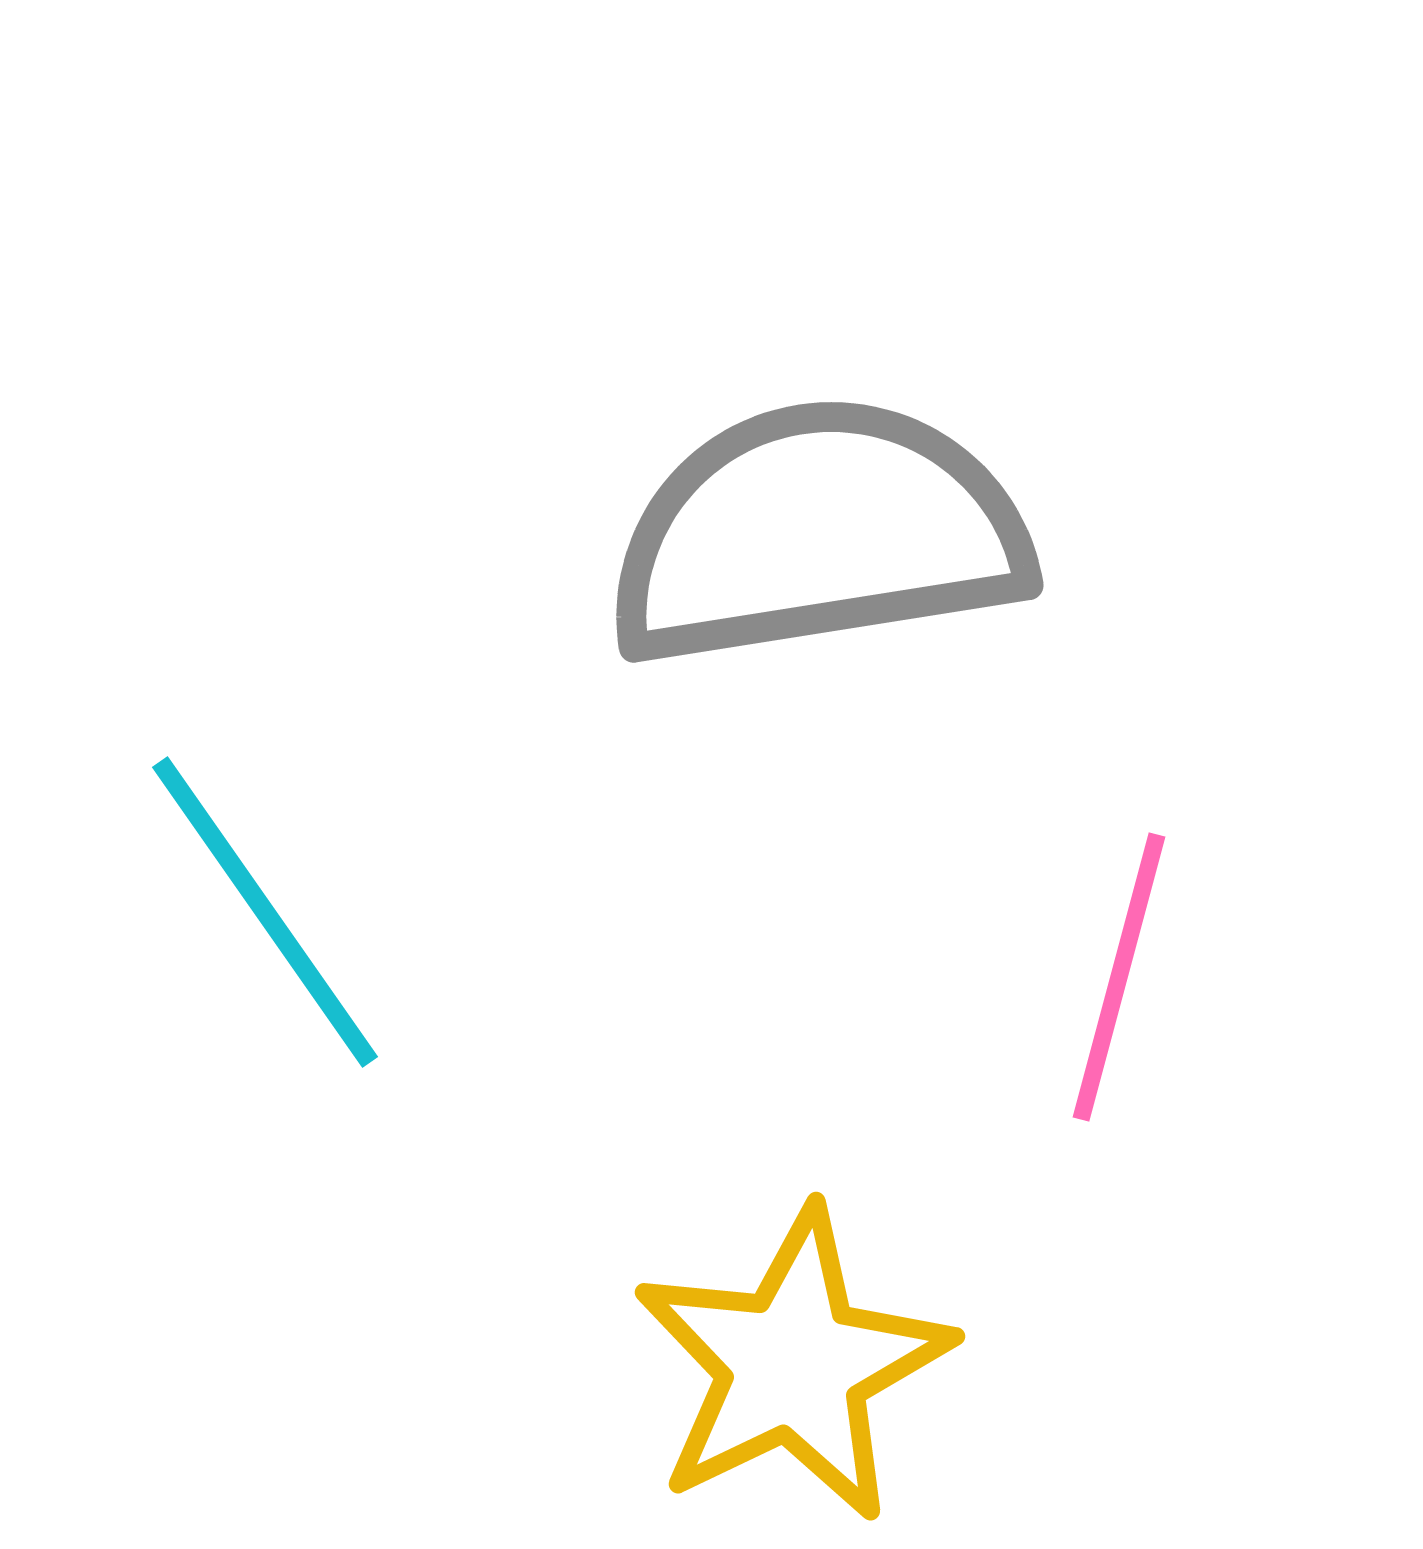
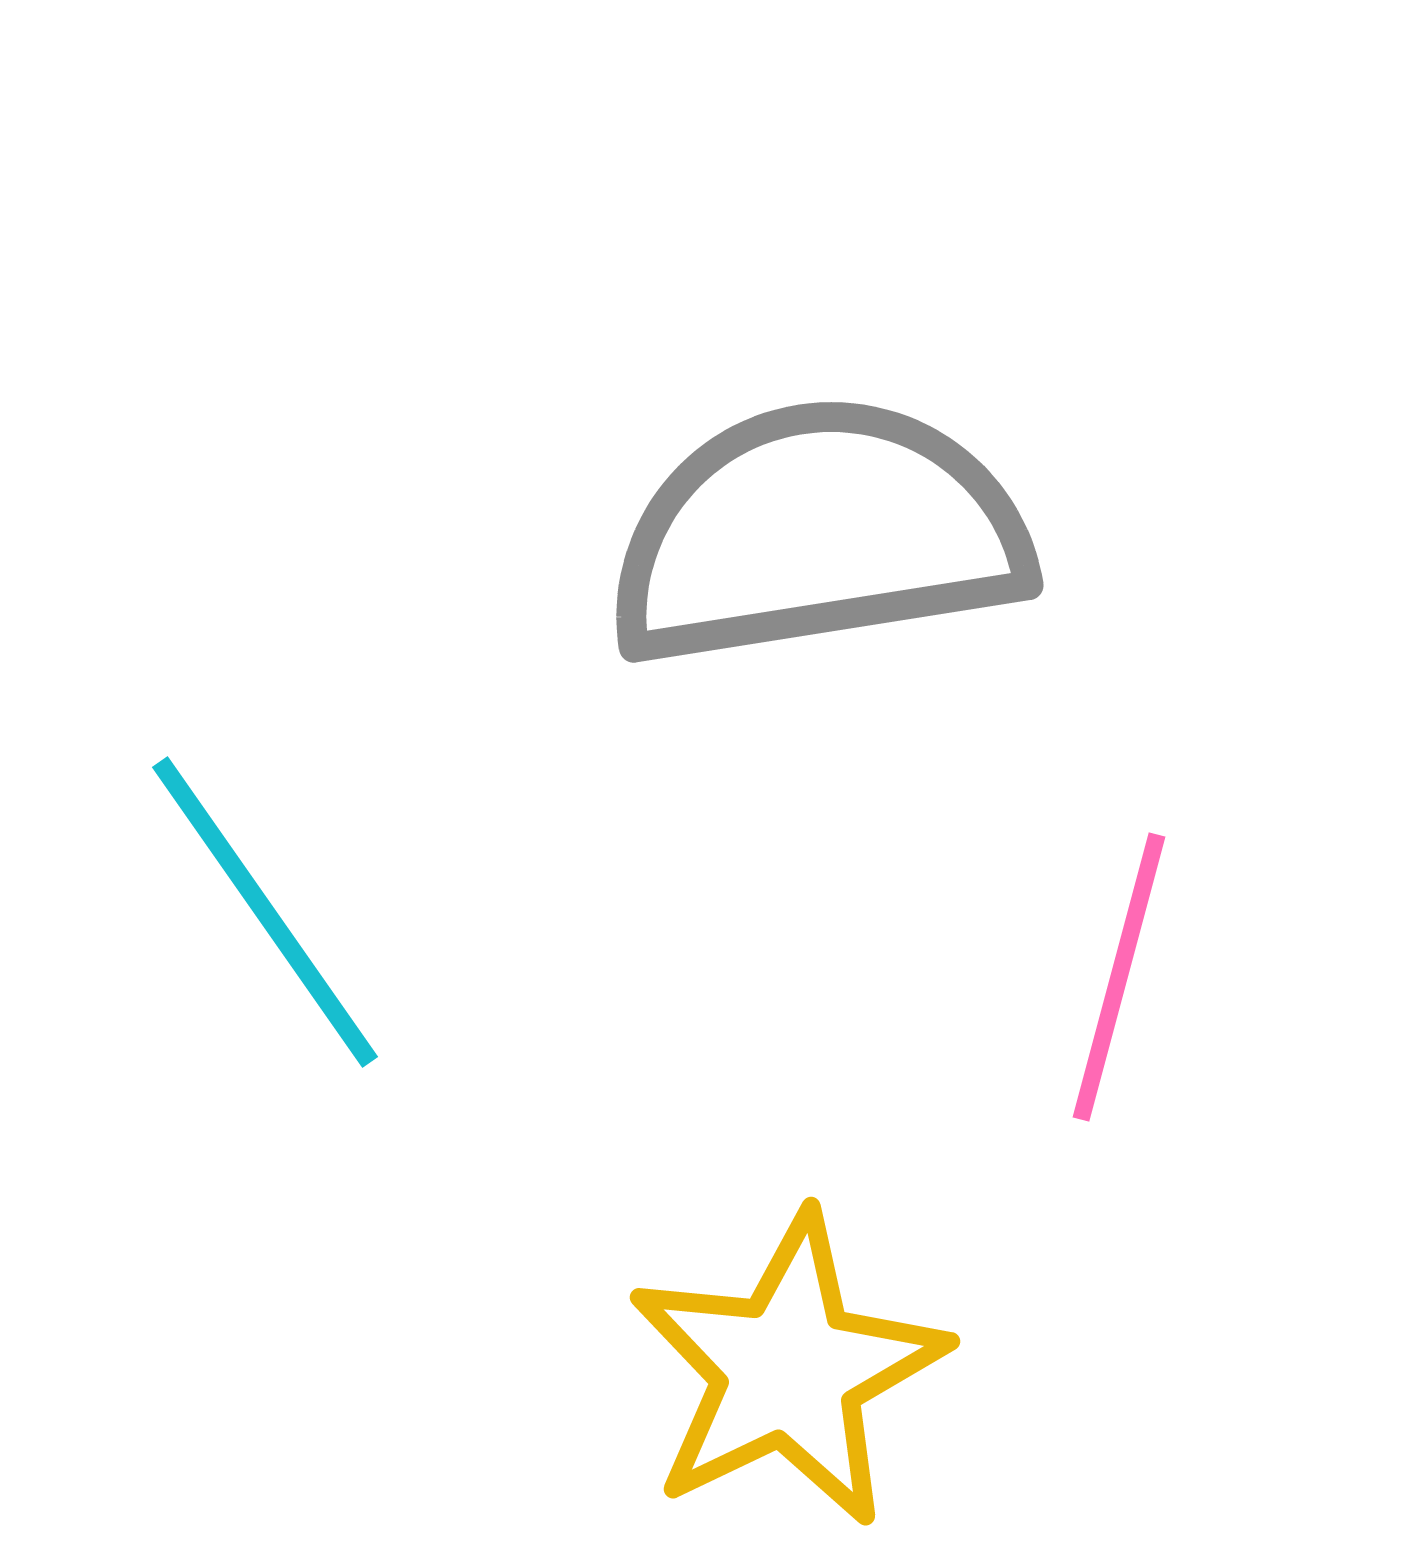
yellow star: moved 5 px left, 5 px down
